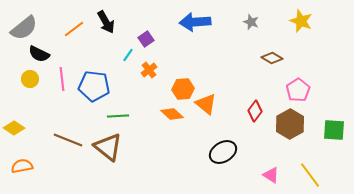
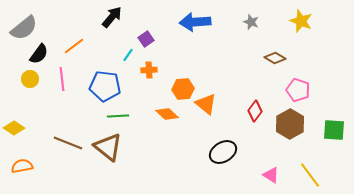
black arrow: moved 6 px right, 5 px up; rotated 110 degrees counterclockwise
orange line: moved 17 px down
black semicircle: rotated 80 degrees counterclockwise
brown diamond: moved 3 px right
orange cross: rotated 35 degrees clockwise
blue pentagon: moved 11 px right
pink pentagon: rotated 20 degrees counterclockwise
orange diamond: moved 5 px left
brown line: moved 3 px down
